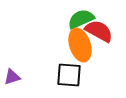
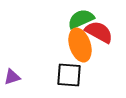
red semicircle: moved 1 px down
